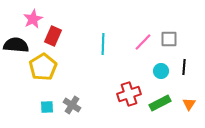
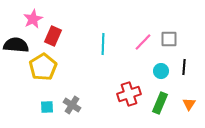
green rectangle: rotated 40 degrees counterclockwise
